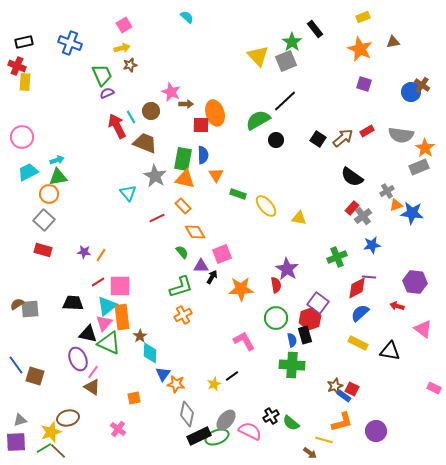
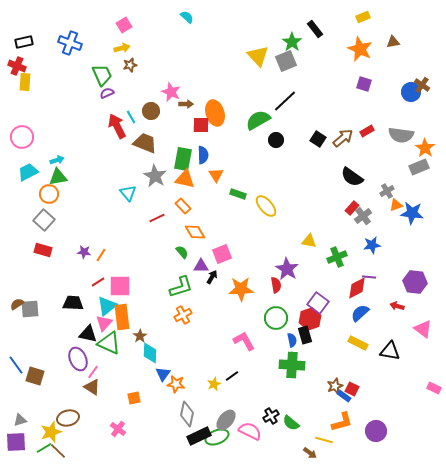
yellow triangle at (299, 218): moved 10 px right, 23 px down
